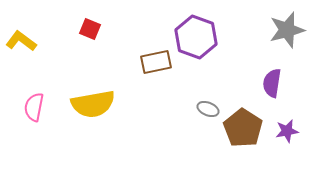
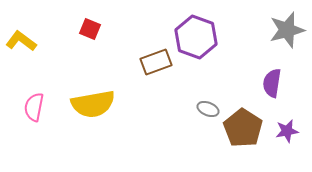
brown rectangle: rotated 8 degrees counterclockwise
